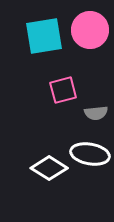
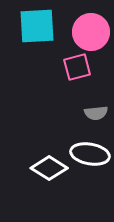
pink circle: moved 1 px right, 2 px down
cyan square: moved 7 px left, 10 px up; rotated 6 degrees clockwise
pink square: moved 14 px right, 23 px up
